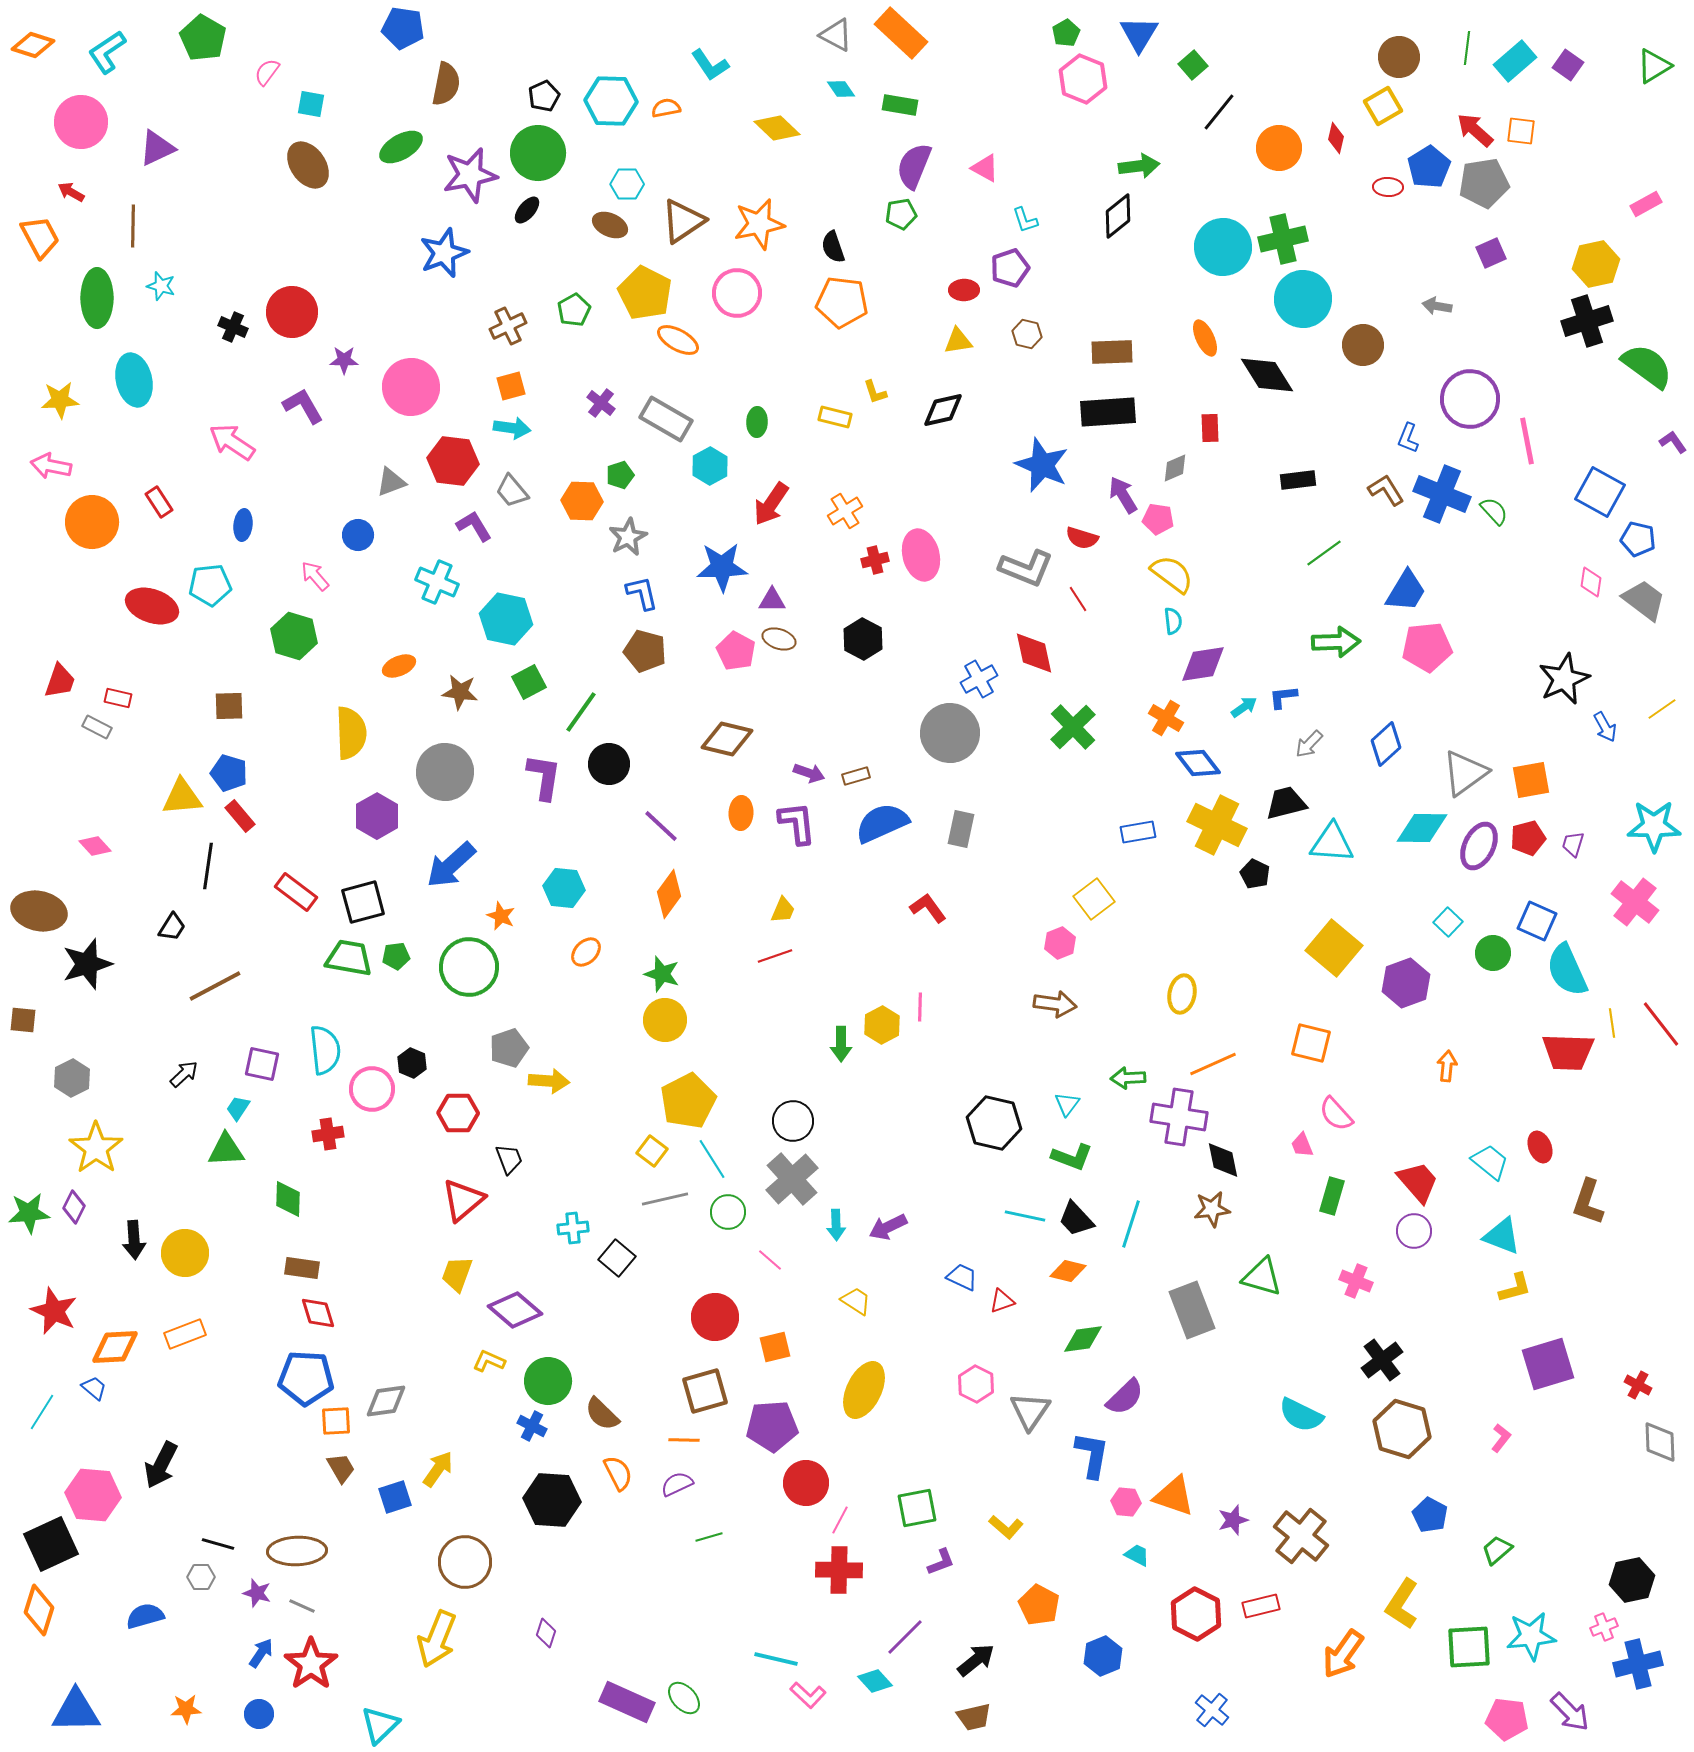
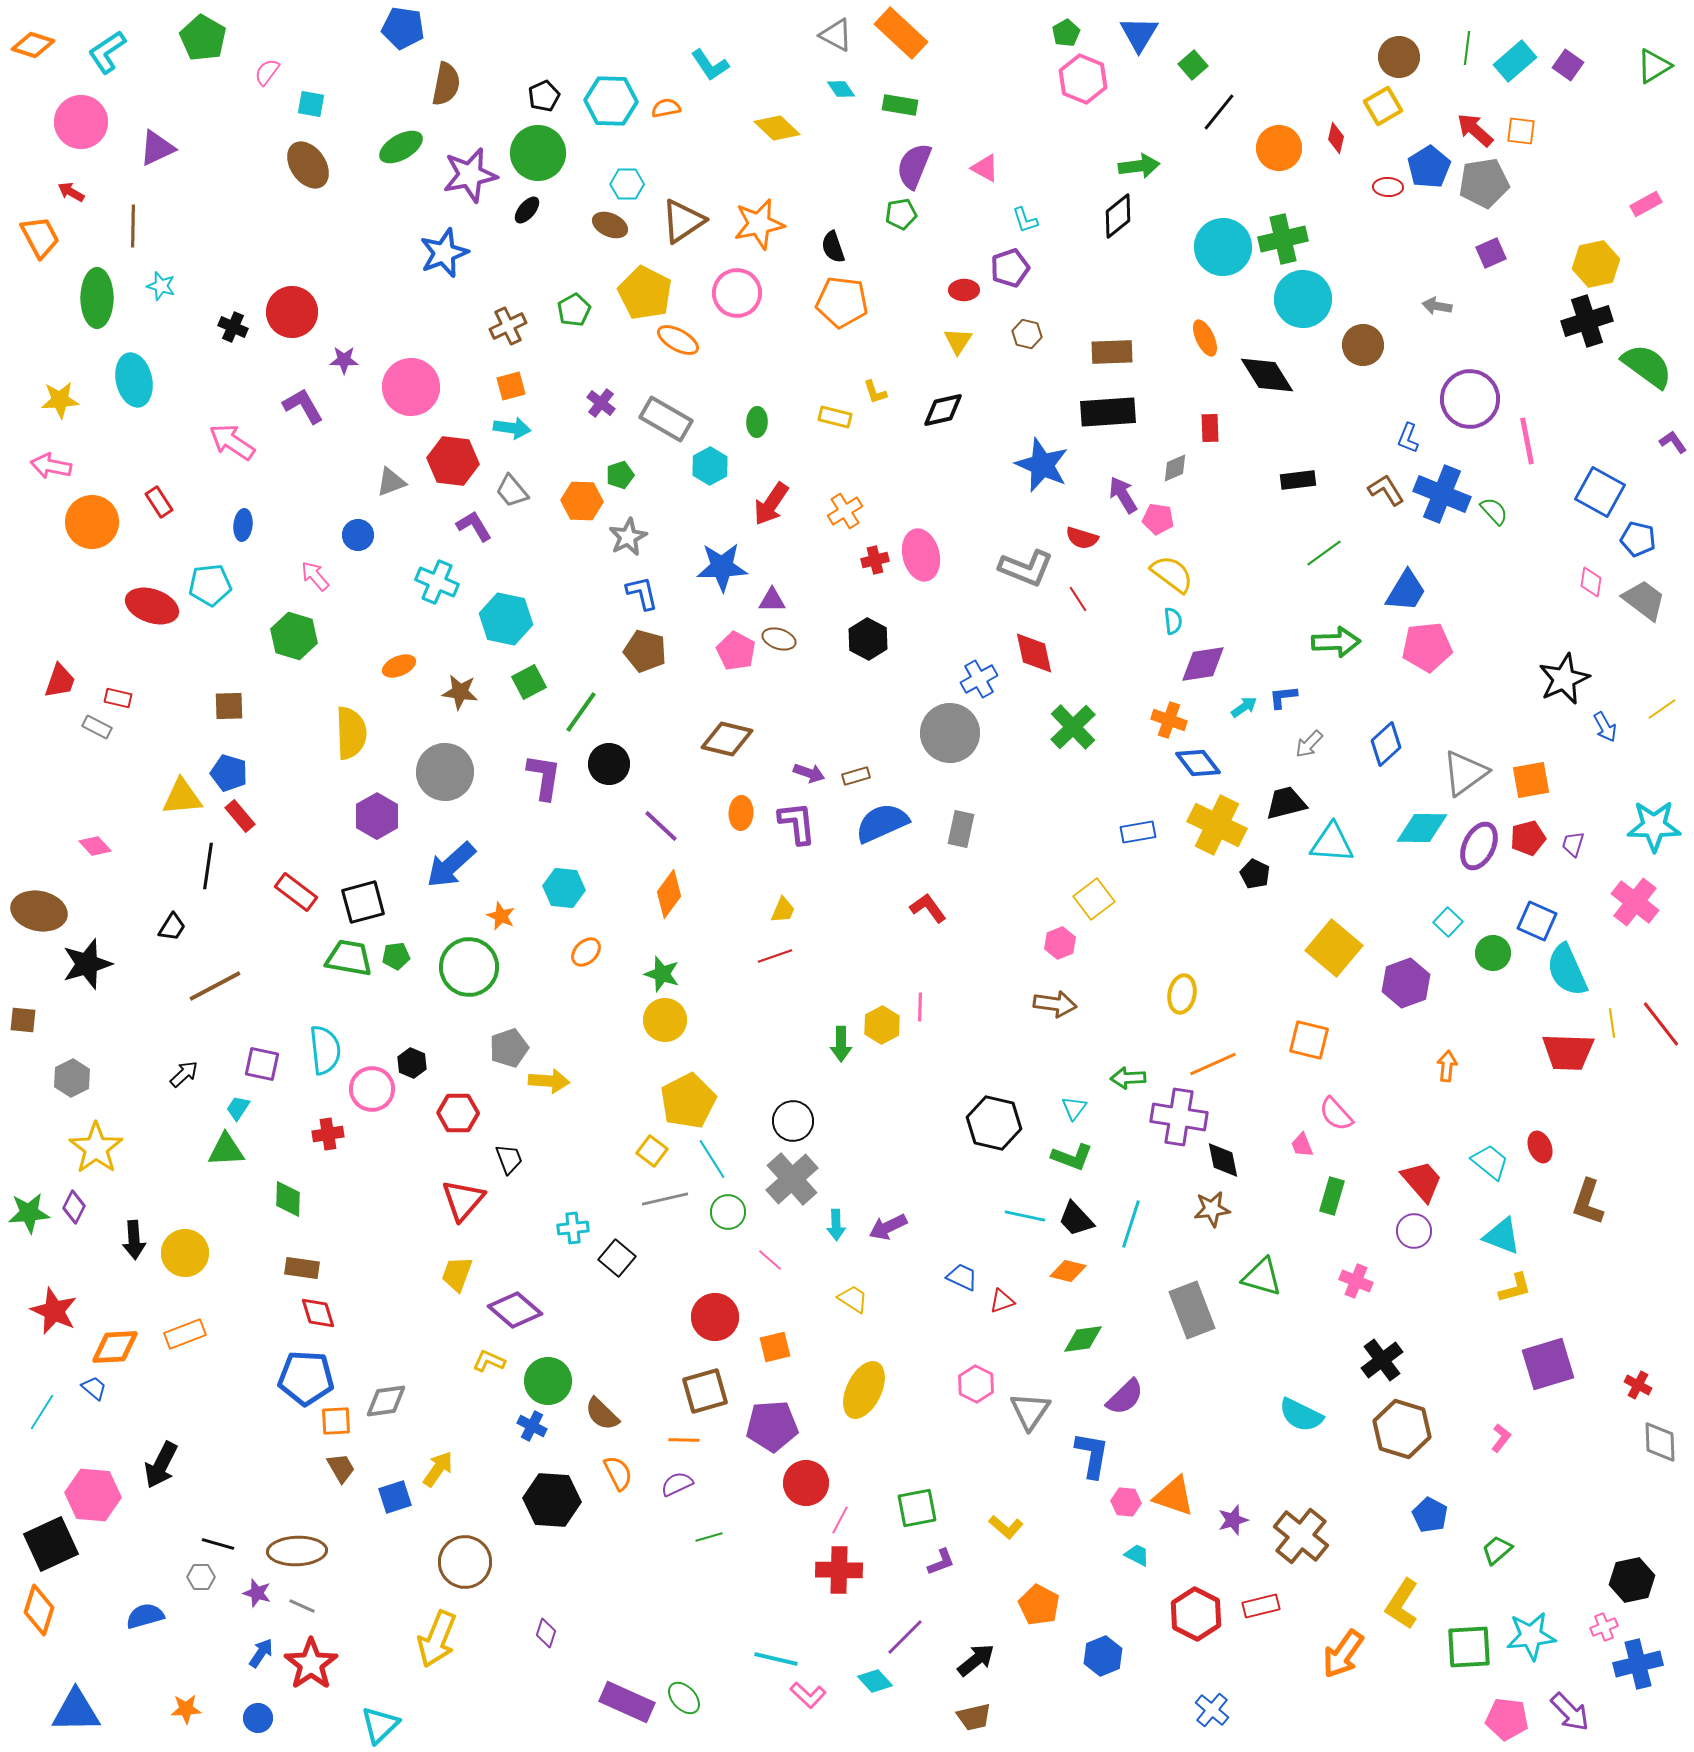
yellow triangle at (958, 341): rotated 48 degrees counterclockwise
black hexagon at (863, 639): moved 5 px right
orange cross at (1166, 718): moved 3 px right, 2 px down; rotated 12 degrees counterclockwise
orange square at (1311, 1043): moved 2 px left, 3 px up
cyan triangle at (1067, 1104): moved 7 px right, 4 px down
red trapezoid at (1418, 1182): moved 4 px right, 1 px up
red triangle at (463, 1200): rotated 9 degrees counterclockwise
yellow trapezoid at (856, 1301): moved 3 px left, 2 px up
blue circle at (259, 1714): moved 1 px left, 4 px down
